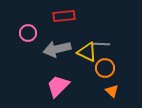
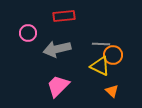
yellow triangle: moved 13 px right, 14 px down
orange circle: moved 8 px right, 13 px up
